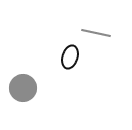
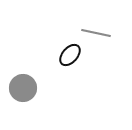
black ellipse: moved 2 px up; rotated 25 degrees clockwise
